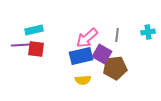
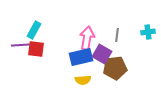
cyan rectangle: rotated 48 degrees counterclockwise
pink arrow: rotated 140 degrees clockwise
blue rectangle: moved 1 px down
